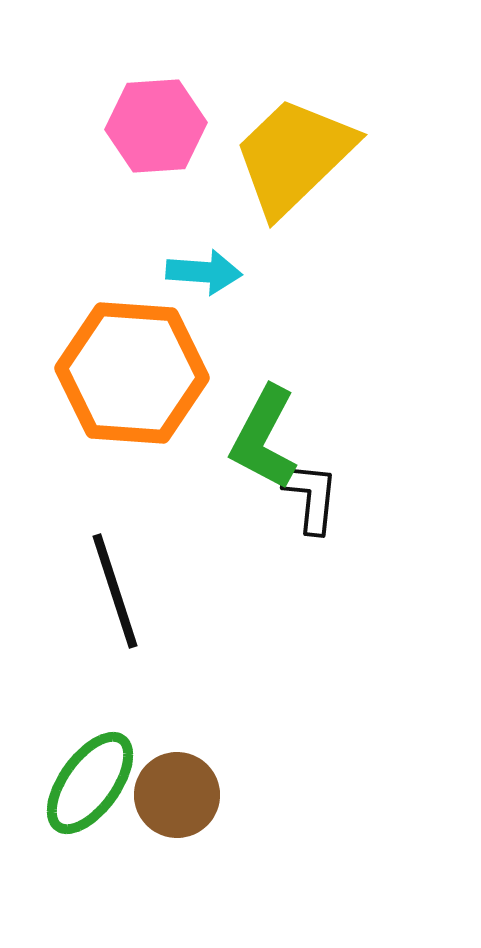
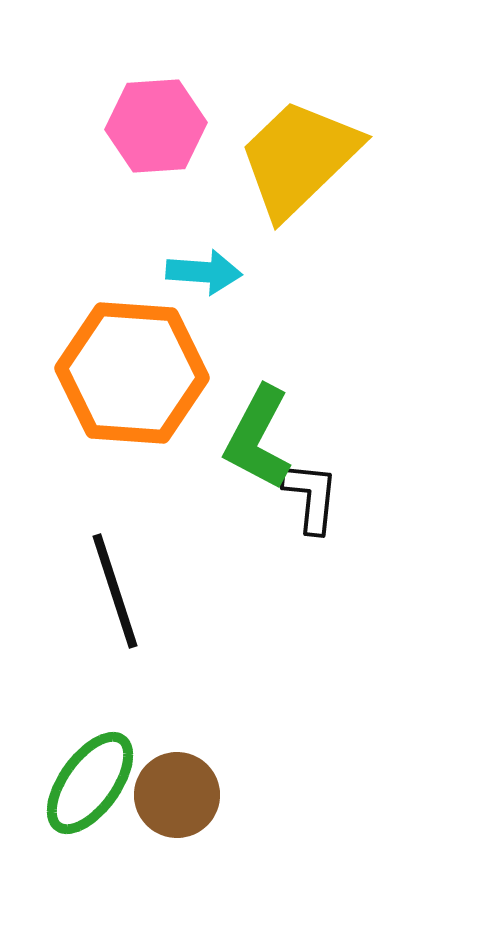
yellow trapezoid: moved 5 px right, 2 px down
green L-shape: moved 6 px left
